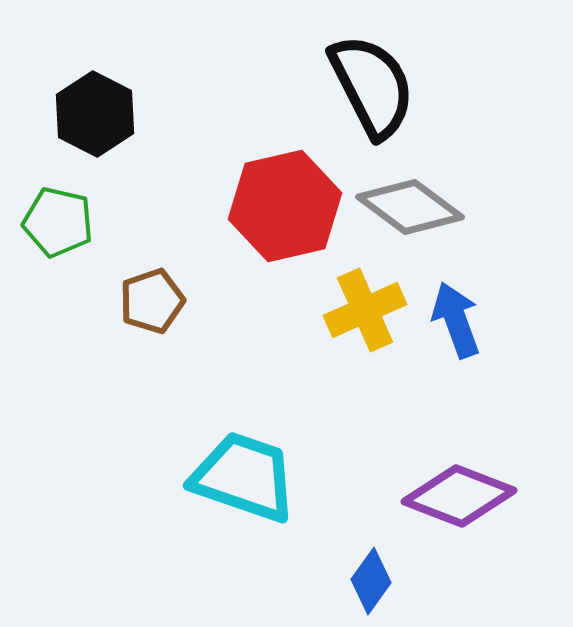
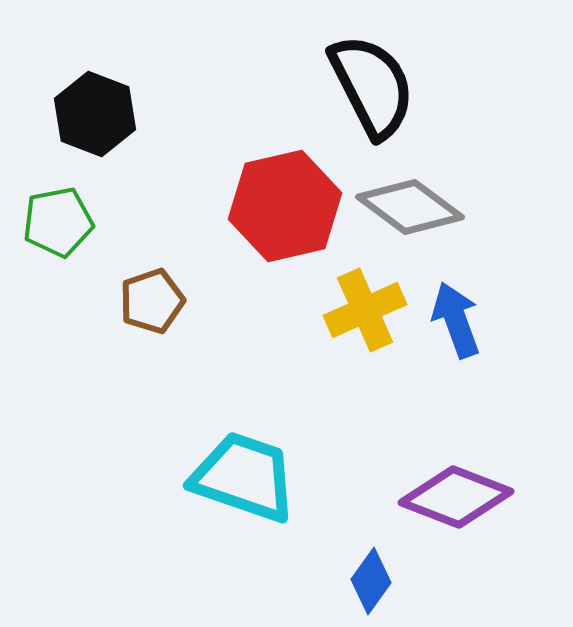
black hexagon: rotated 6 degrees counterclockwise
green pentagon: rotated 24 degrees counterclockwise
purple diamond: moved 3 px left, 1 px down
